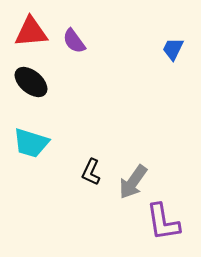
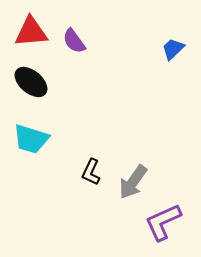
blue trapezoid: rotated 20 degrees clockwise
cyan trapezoid: moved 4 px up
purple L-shape: rotated 75 degrees clockwise
